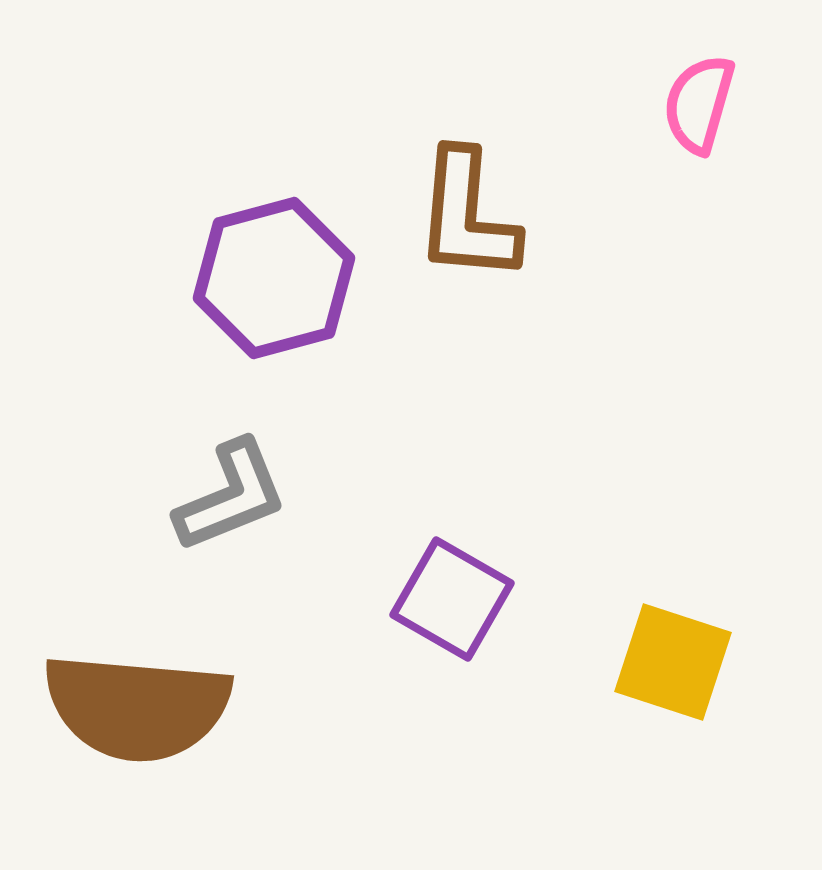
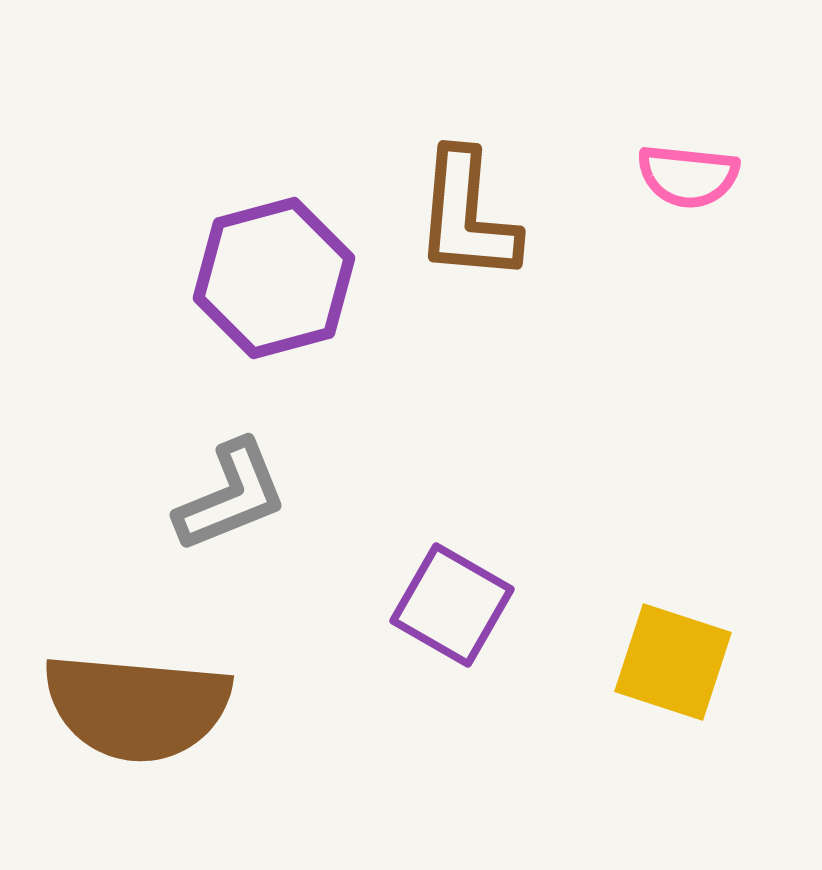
pink semicircle: moved 11 px left, 72 px down; rotated 100 degrees counterclockwise
purple square: moved 6 px down
